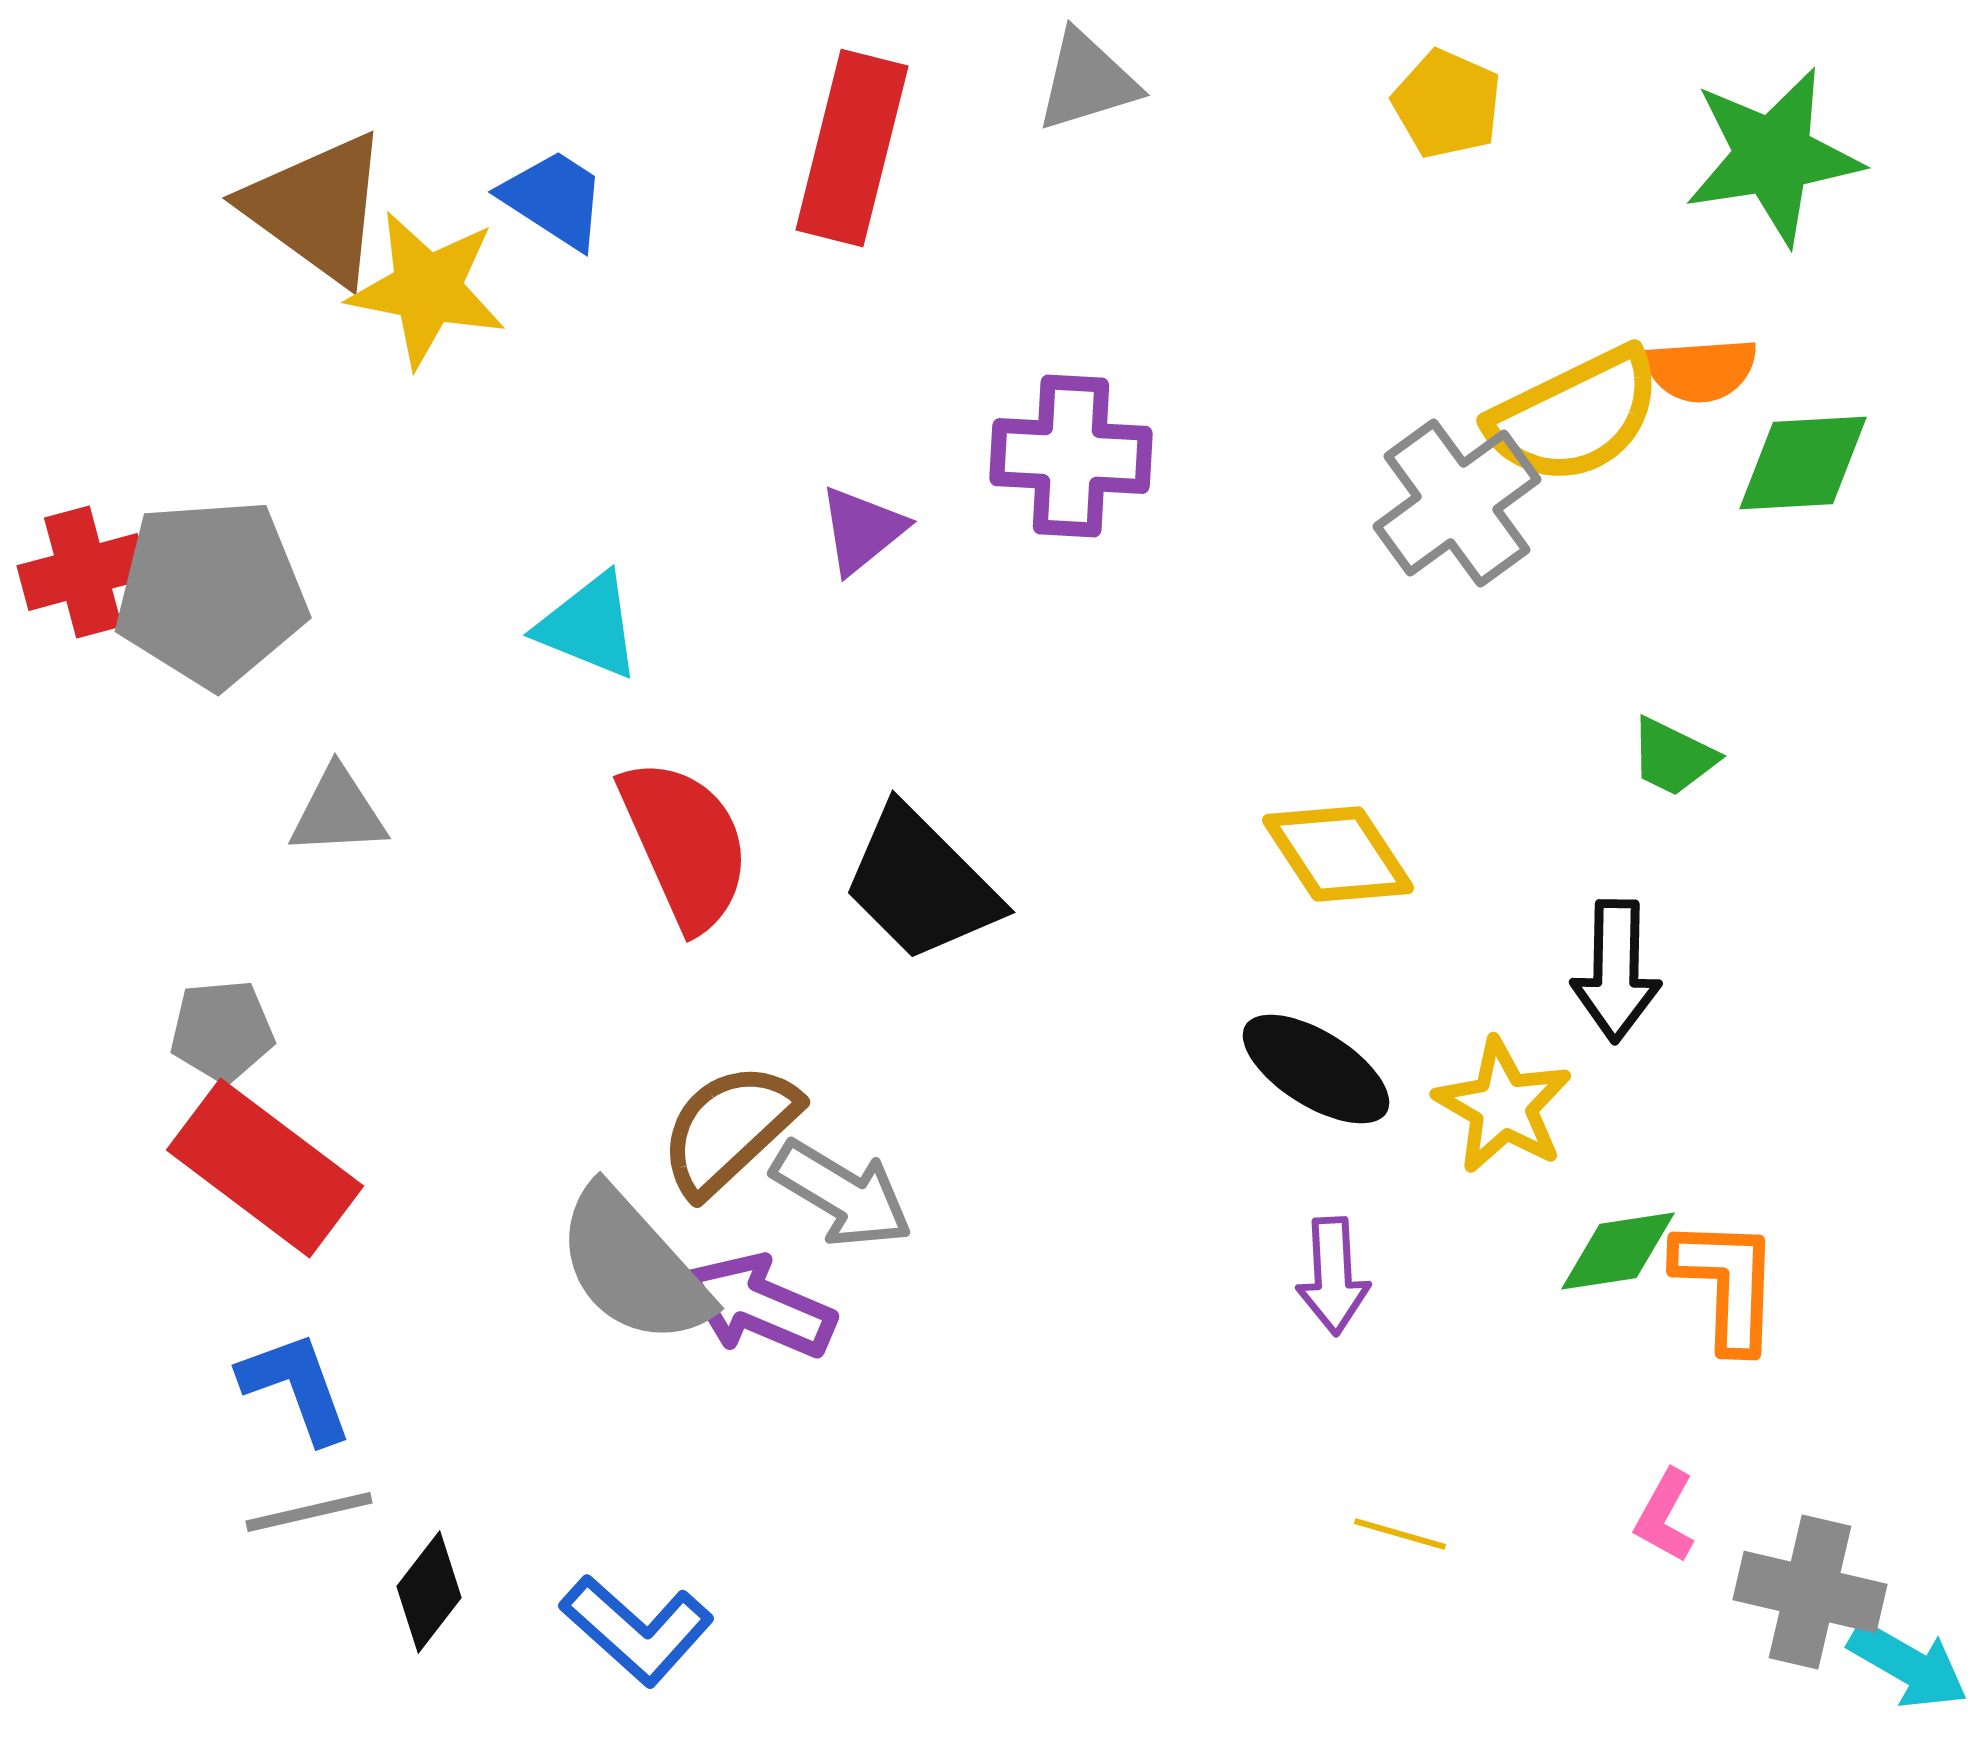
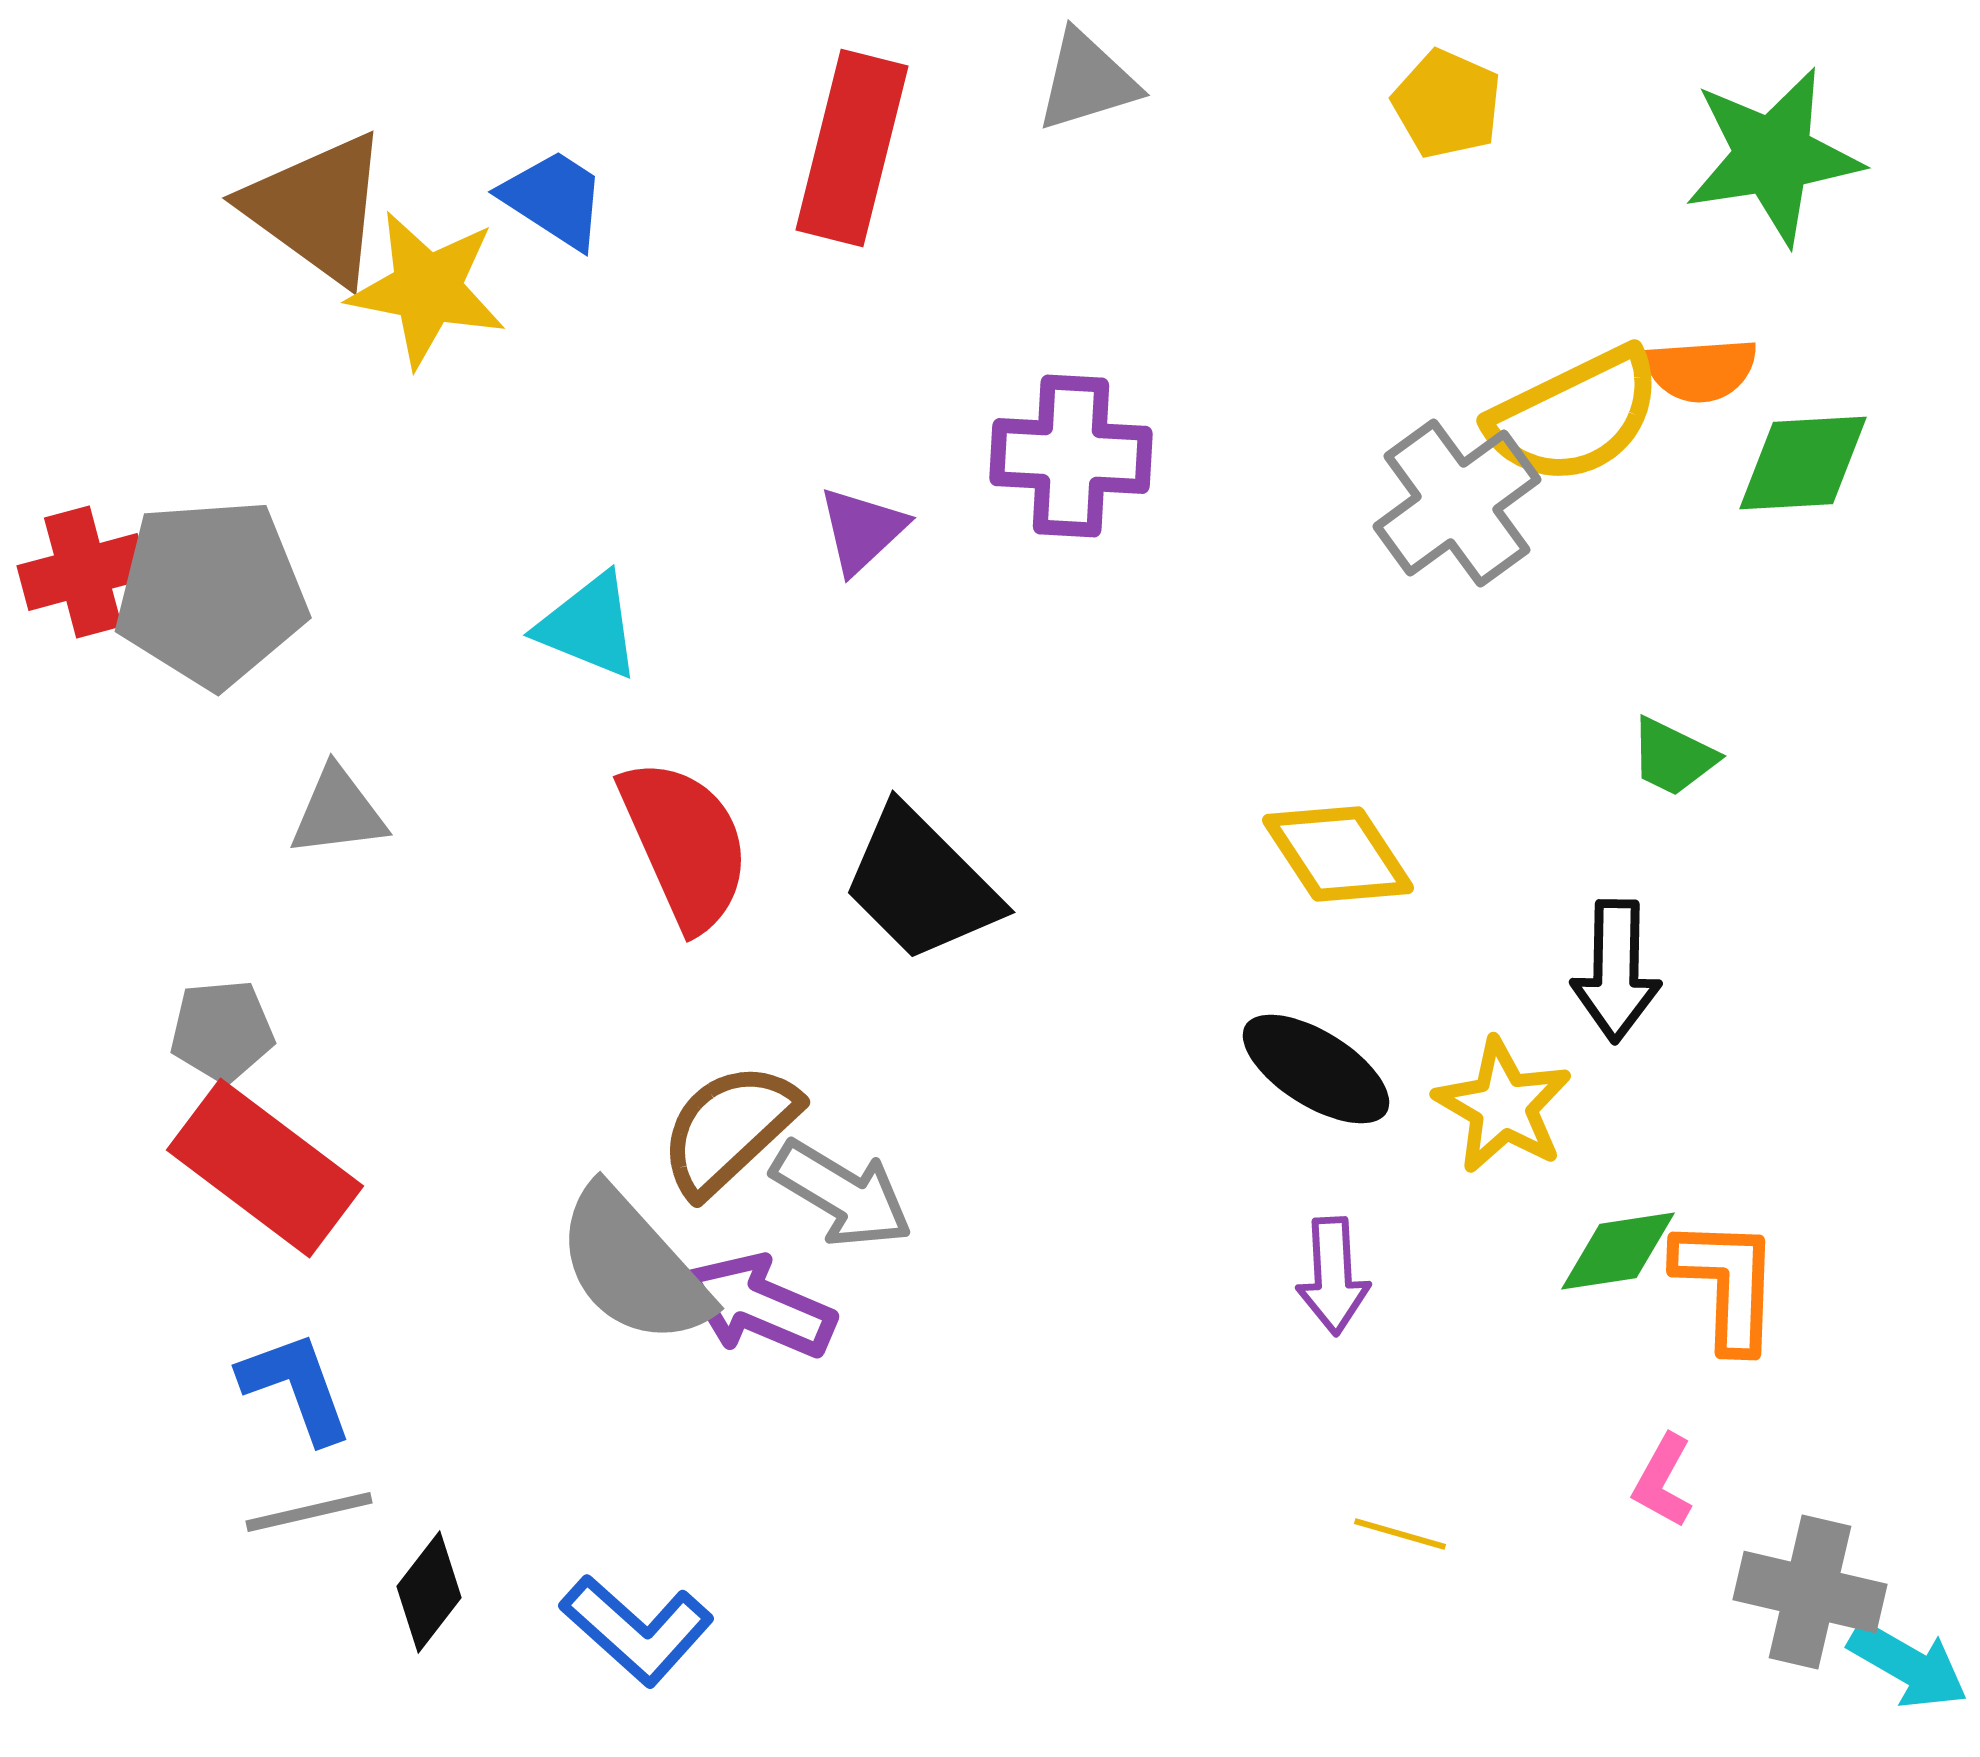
purple triangle at (862, 530): rotated 4 degrees counterclockwise
gray triangle at (338, 812): rotated 4 degrees counterclockwise
pink L-shape at (1665, 1516): moved 2 px left, 35 px up
